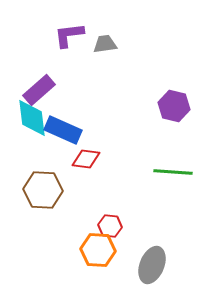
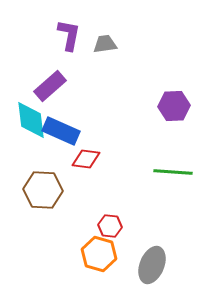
purple L-shape: rotated 108 degrees clockwise
purple rectangle: moved 11 px right, 4 px up
purple hexagon: rotated 16 degrees counterclockwise
cyan diamond: moved 1 px left, 2 px down
blue rectangle: moved 2 px left, 1 px down
orange hexagon: moved 1 px right, 4 px down; rotated 12 degrees clockwise
